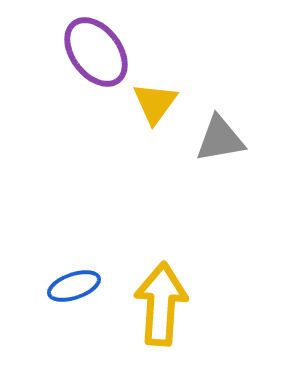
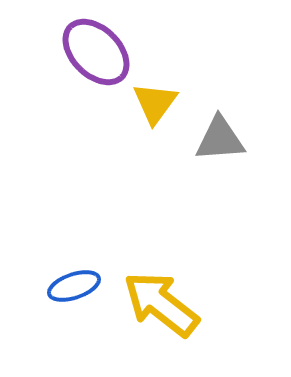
purple ellipse: rotated 8 degrees counterclockwise
gray triangle: rotated 6 degrees clockwise
yellow arrow: rotated 56 degrees counterclockwise
